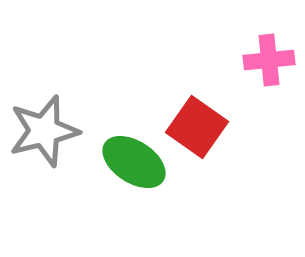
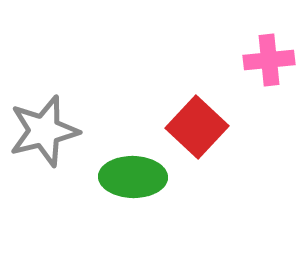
red square: rotated 8 degrees clockwise
green ellipse: moved 1 px left, 15 px down; rotated 32 degrees counterclockwise
